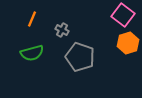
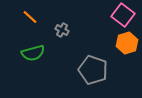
orange line: moved 2 px left, 2 px up; rotated 70 degrees counterclockwise
orange hexagon: moved 1 px left
green semicircle: moved 1 px right
gray pentagon: moved 13 px right, 13 px down
